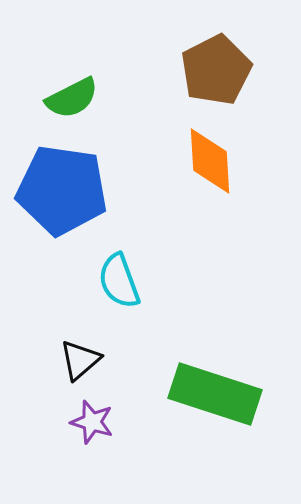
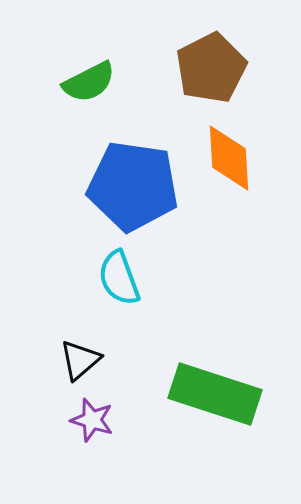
brown pentagon: moved 5 px left, 2 px up
green semicircle: moved 17 px right, 16 px up
orange diamond: moved 19 px right, 3 px up
blue pentagon: moved 71 px right, 4 px up
cyan semicircle: moved 3 px up
purple star: moved 2 px up
